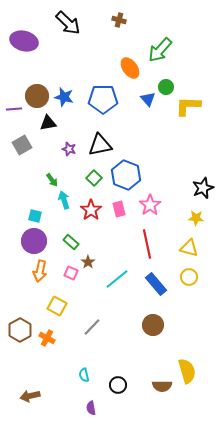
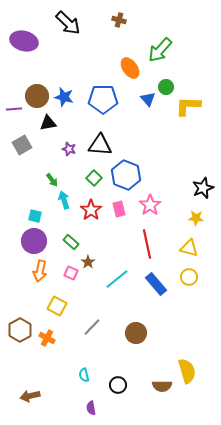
black triangle at (100, 145): rotated 15 degrees clockwise
brown circle at (153, 325): moved 17 px left, 8 px down
